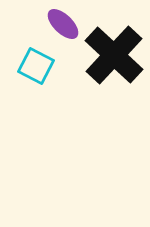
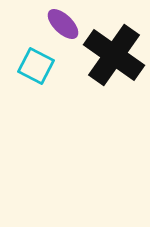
black cross: rotated 8 degrees counterclockwise
